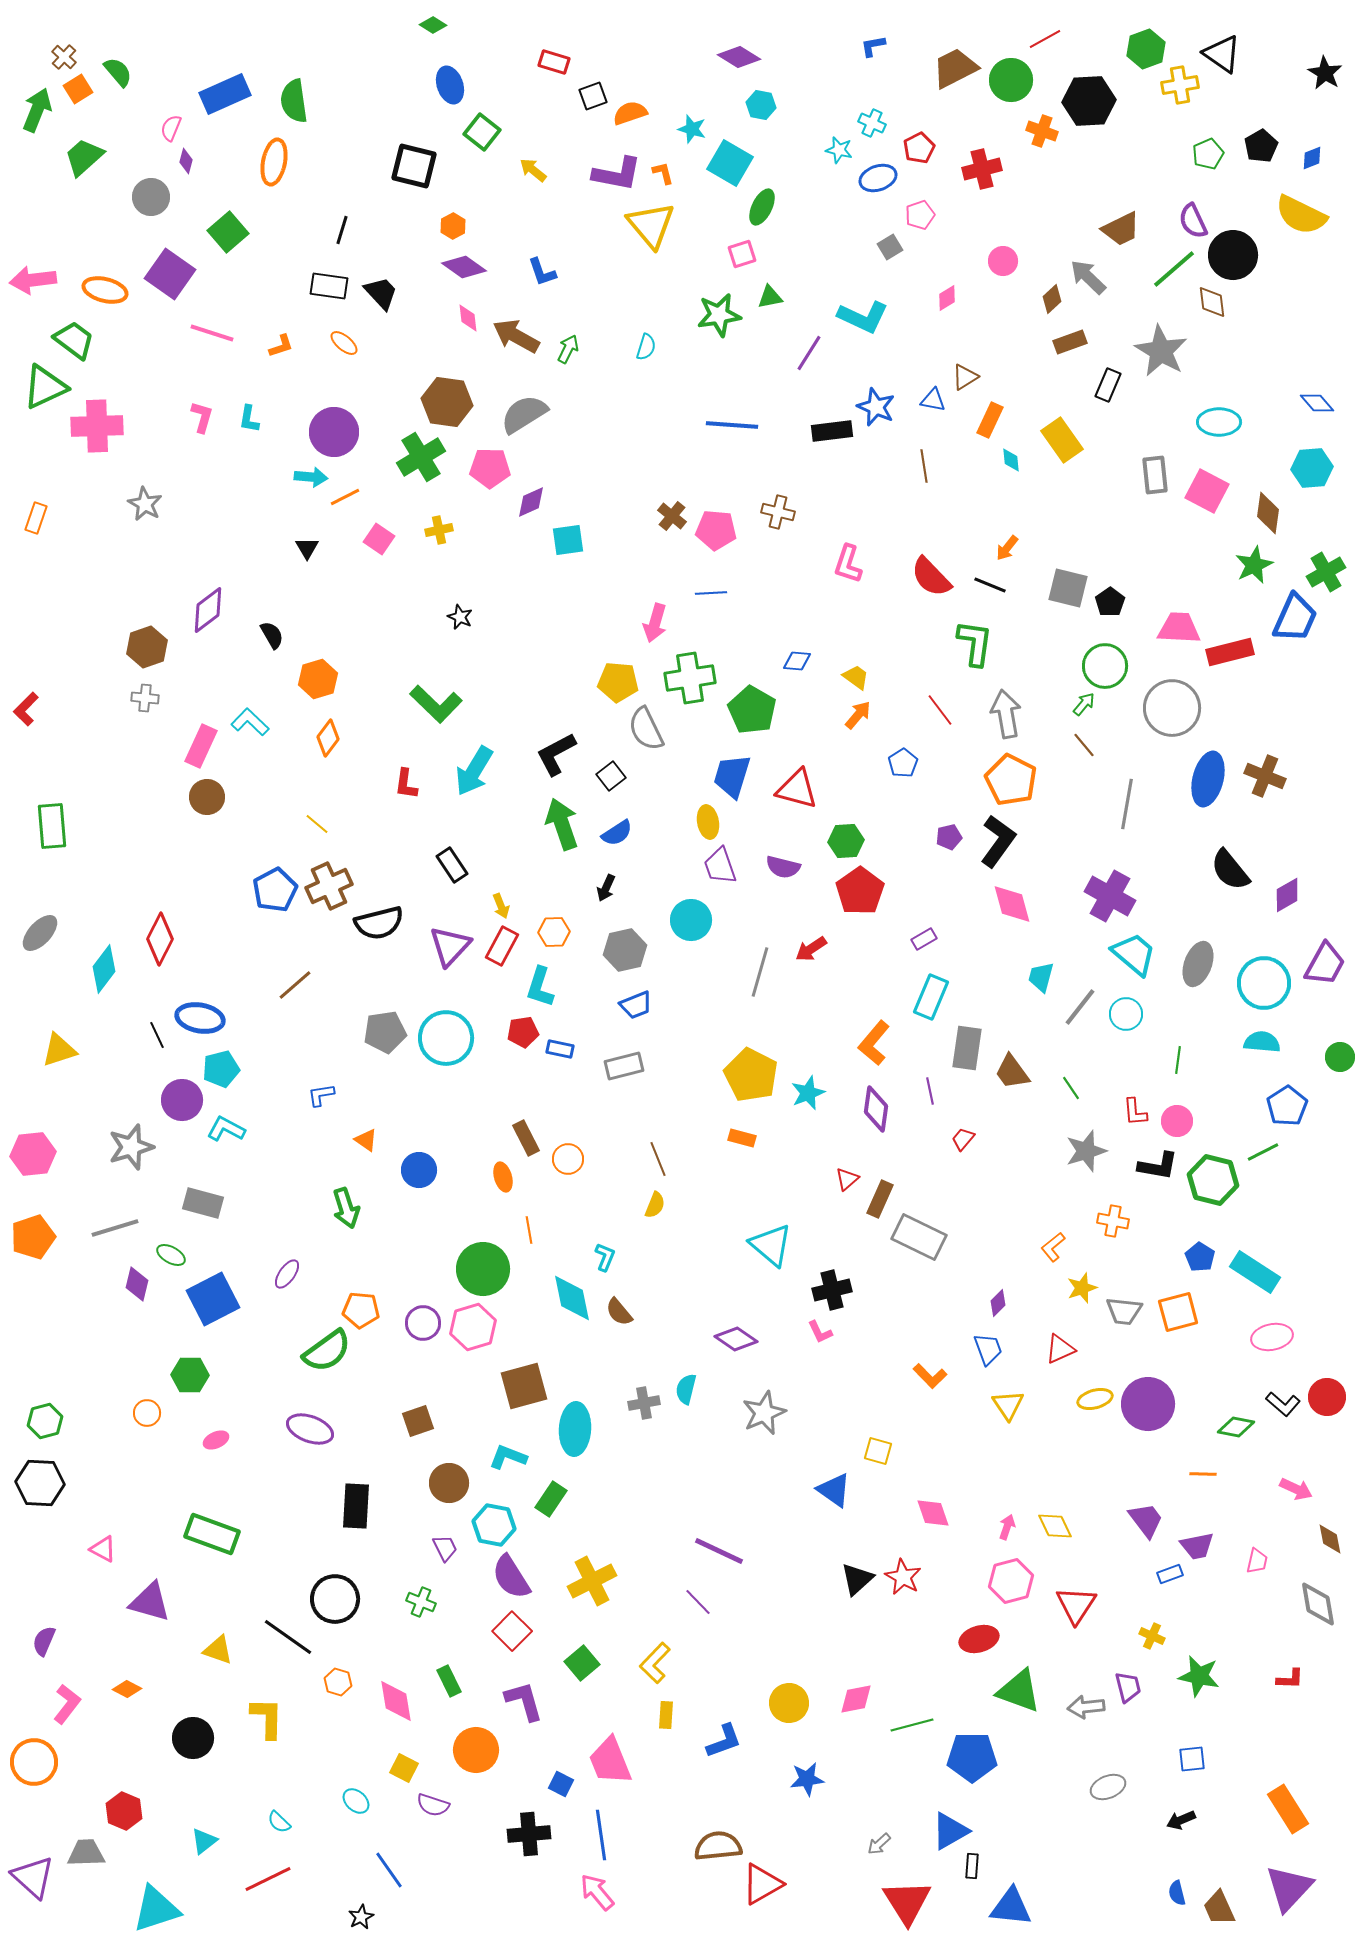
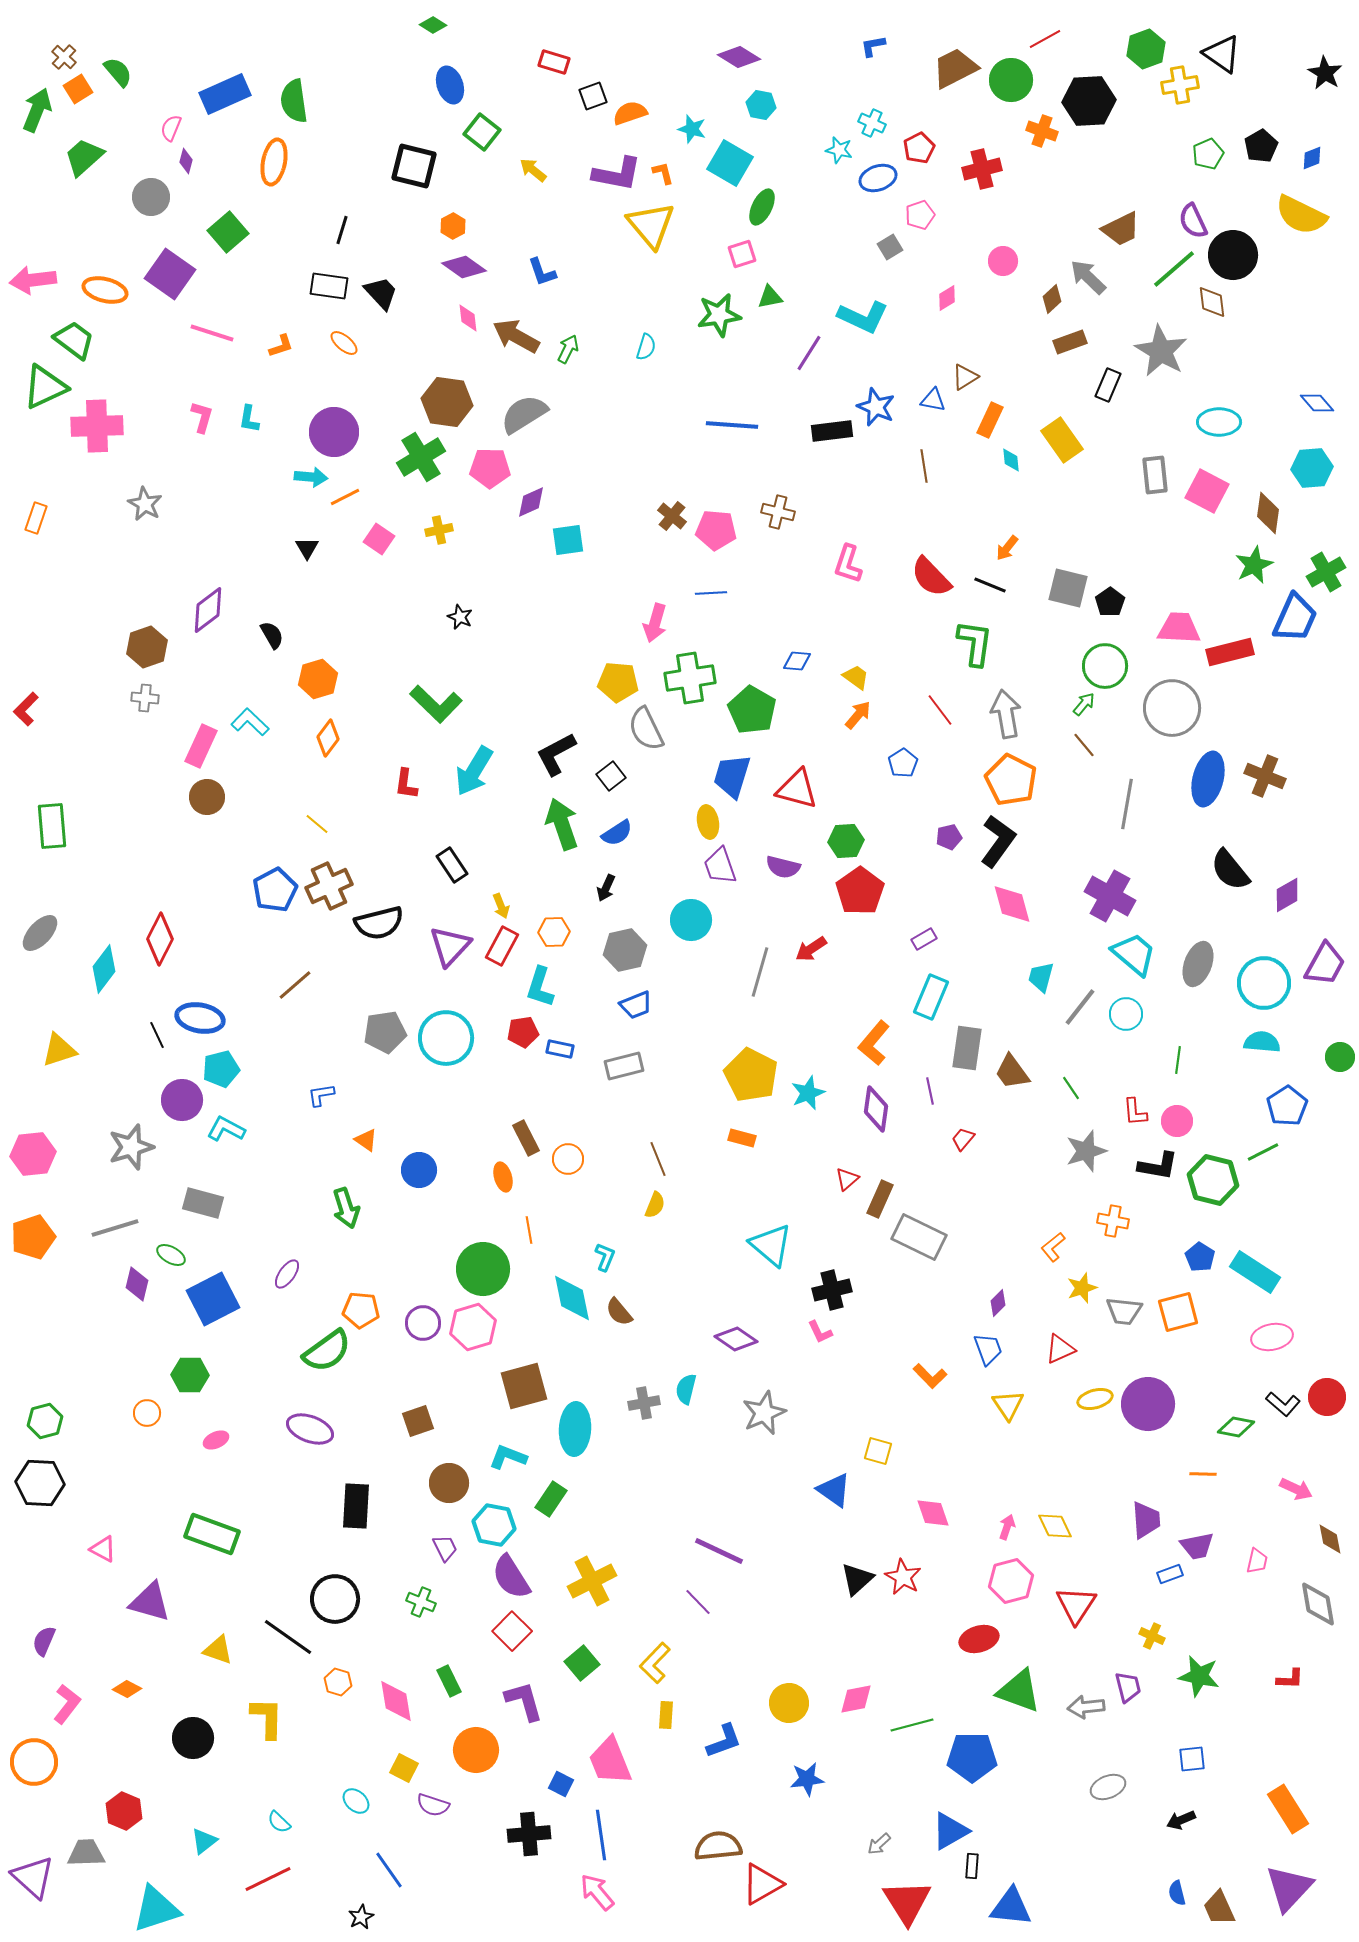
purple trapezoid at (1146, 1520): rotated 33 degrees clockwise
